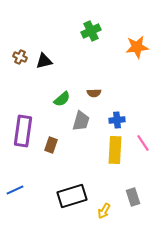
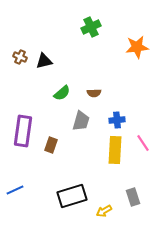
green cross: moved 4 px up
green semicircle: moved 6 px up
yellow arrow: rotated 28 degrees clockwise
